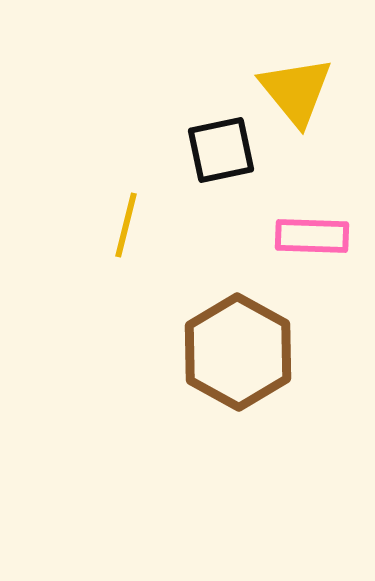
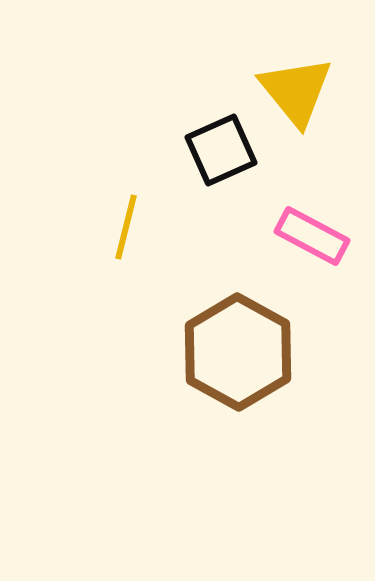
black square: rotated 12 degrees counterclockwise
yellow line: moved 2 px down
pink rectangle: rotated 26 degrees clockwise
